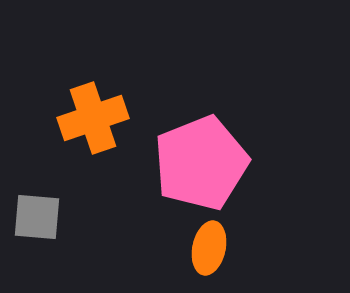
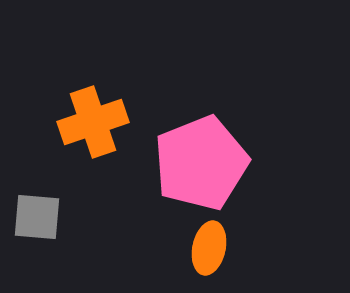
orange cross: moved 4 px down
